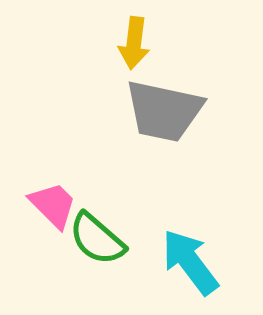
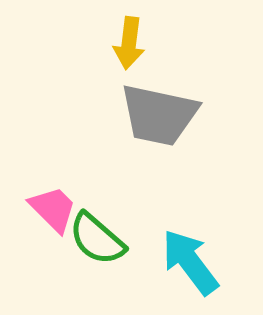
yellow arrow: moved 5 px left
gray trapezoid: moved 5 px left, 4 px down
pink trapezoid: moved 4 px down
